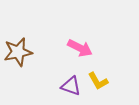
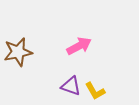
pink arrow: moved 1 px left, 2 px up; rotated 55 degrees counterclockwise
yellow L-shape: moved 3 px left, 10 px down
